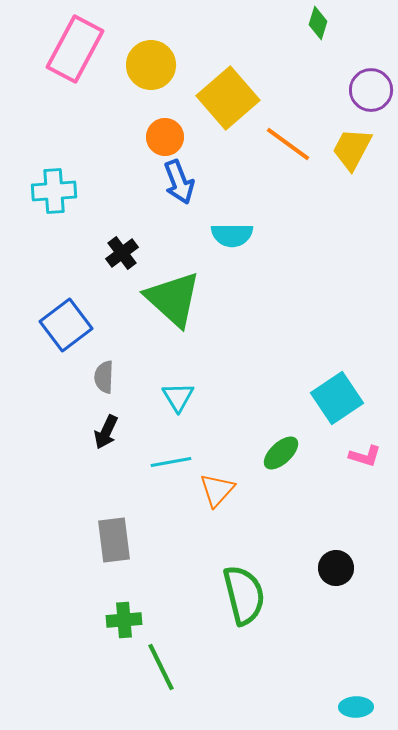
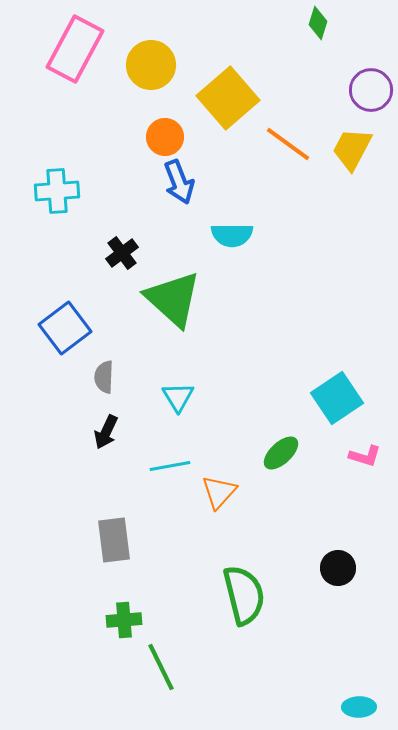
cyan cross: moved 3 px right
blue square: moved 1 px left, 3 px down
cyan line: moved 1 px left, 4 px down
orange triangle: moved 2 px right, 2 px down
black circle: moved 2 px right
cyan ellipse: moved 3 px right
